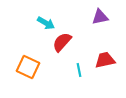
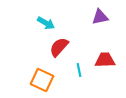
red semicircle: moved 3 px left, 5 px down
red trapezoid: rotated 10 degrees clockwise
orange square: moved 14 px right, 13 px down
